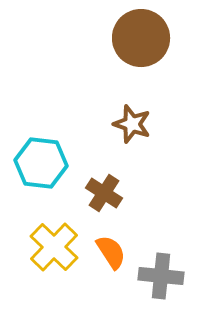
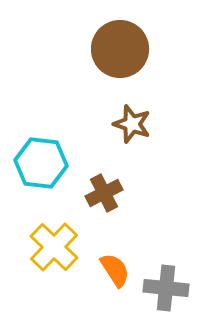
brown circle: moved 21 px left, 11 px down
brown cross: rotated 30 degrees clockwise
orange semicircle: moved 4 px right, 18 px down
gray cross: moved 5 px right, 12 px down
